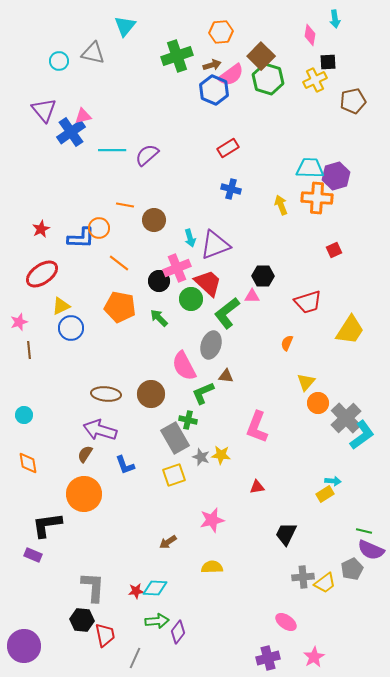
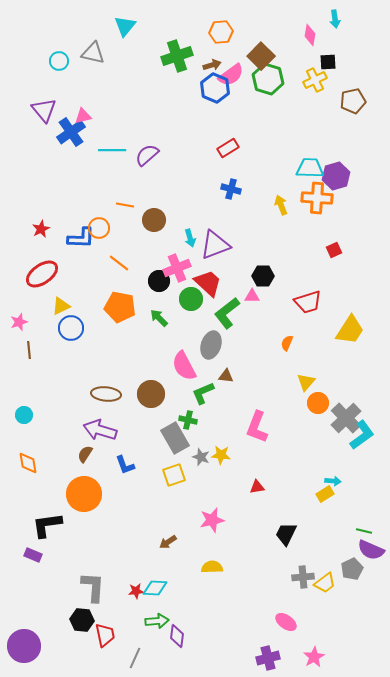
blue hexagon at (214, 90): moved 1 px right, 2 px up
purple diamond at (178, 632): moved 1 px left, 4 px down; rotated 30 degrees counterclockwise
